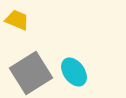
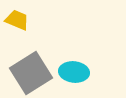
cyan ellipse: rotated 48 degrees counterclockwise
